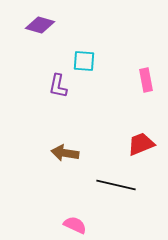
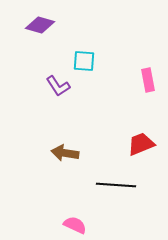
pink rectangle: moved 2 px right
purple L-shape: rotated 45 degrees counterclockwise
black line: rotated 9 degrees counterclockwise
